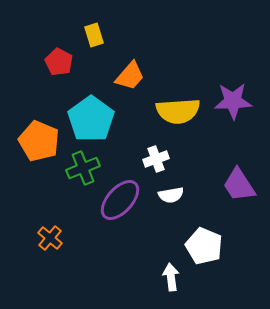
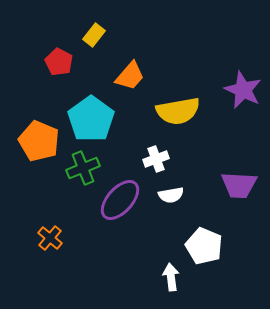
yellow rectangle: rotated 55 degrees clockwise
purple star: moved 10 px right, 11 px up; rotated 27 degrees clockwise
yellow semicircle: rotated 6 degrees counterclockwise
purple trapezoid: rotated 54 degrees counterclockwise
